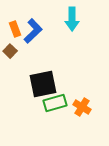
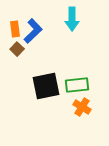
orange rectangle: rotated 14 degrees clockwise
brown square: moved 7 px right, 2 px up
black square: moved 3 px right, 2 px down
green rectangle: moved 22 px right, 18 px up; rotated 10 degrees clockwise
